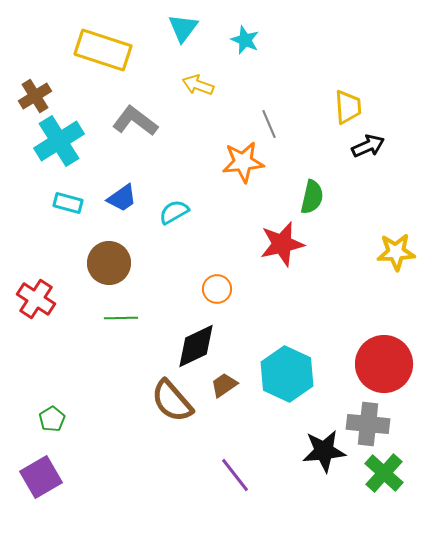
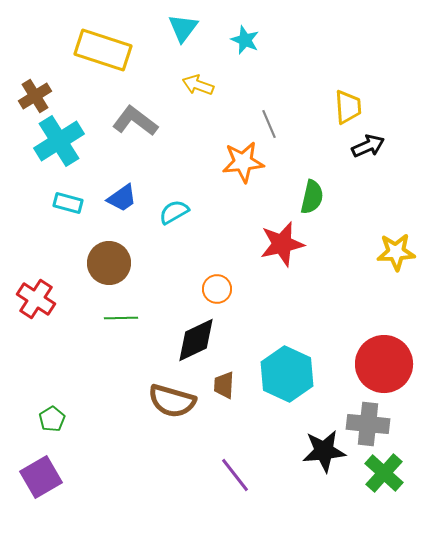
black diamond: moved 6 px up
brown trapezoid: rotated 52 degrees counterclockwise
brown semicircle: rotated 33 degrees counterclockwise
